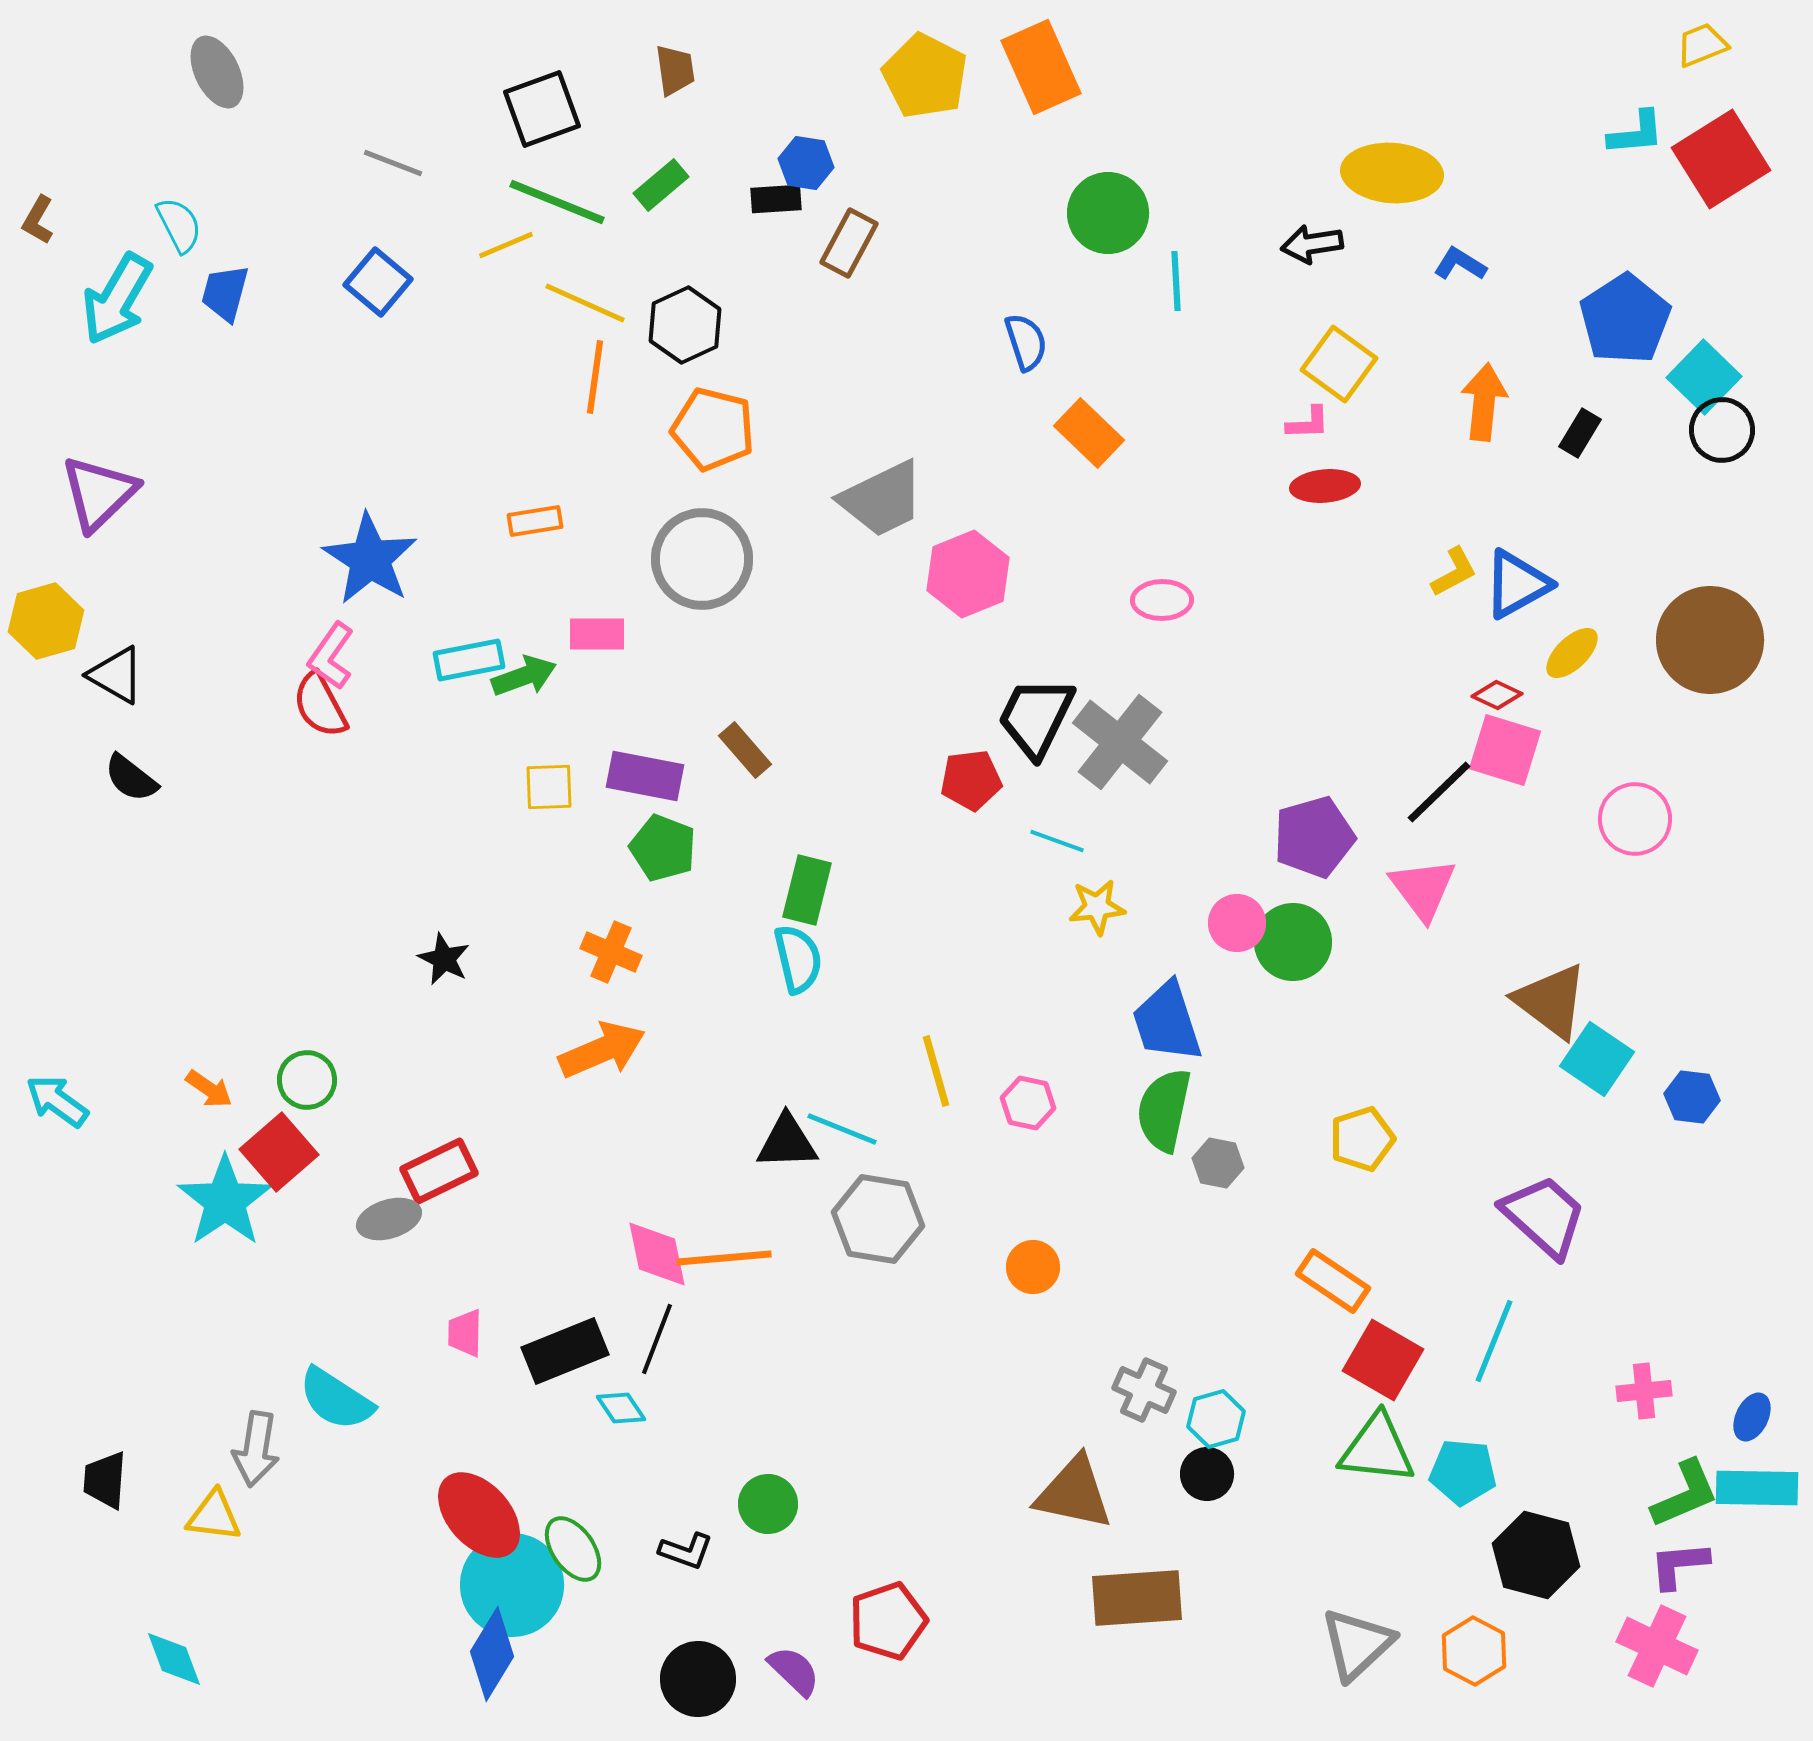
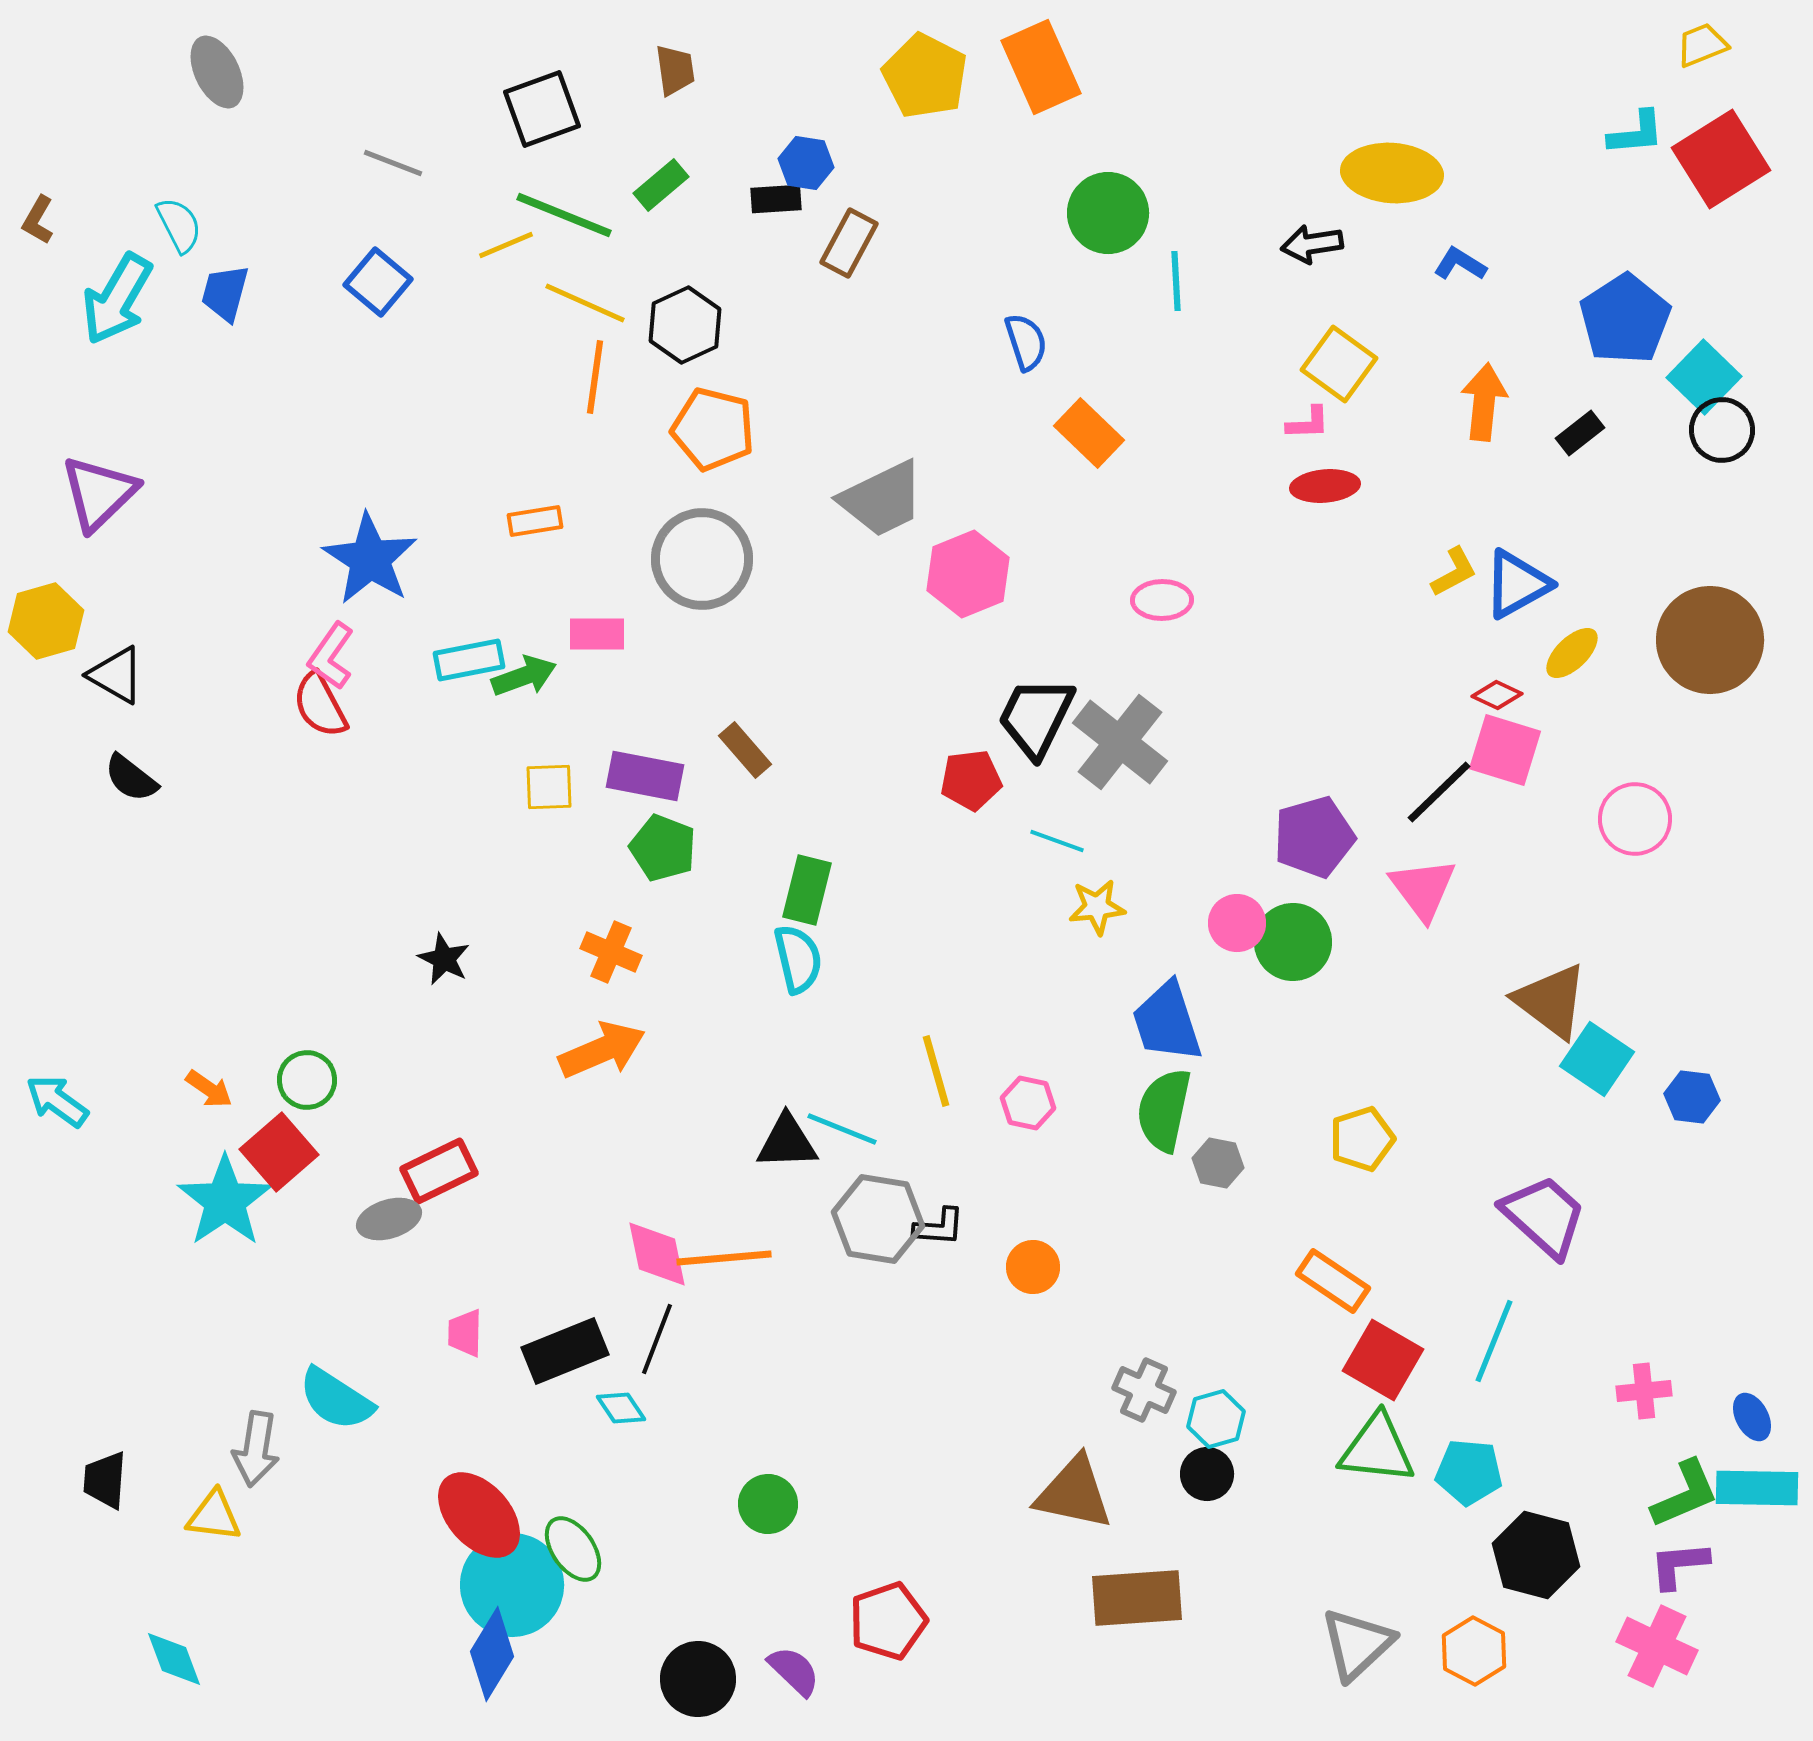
green line at (557, 202): moved 7 px right, 13 px down
black rectangle at (1580, 433): rotated 21 degrees clockwise
blue ellipse at (1752, 1417): rotated 54 degrees counterclockwise
cyan pentagon at (1463, 1472): moved 6 px right
black L-shape at (686, 1551): moved 253 px right, 324 px up; rotated 16 degrees counterclockwise
